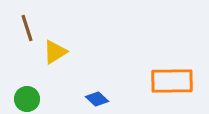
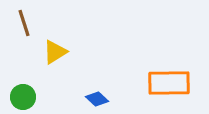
brown line: moved 3 px left, 5 px up
orange rectangle: moved 3 px left, 2 px down
green circle: moved 4 px left, 2 px up
